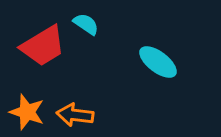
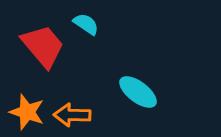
red trapezoid: rotated 99 degrees counterclockwise
cyan ellipse: moved 20 px left, 30 px down
orange arrow: moved 3 px left; rotated 6 degrees counterclockwise
